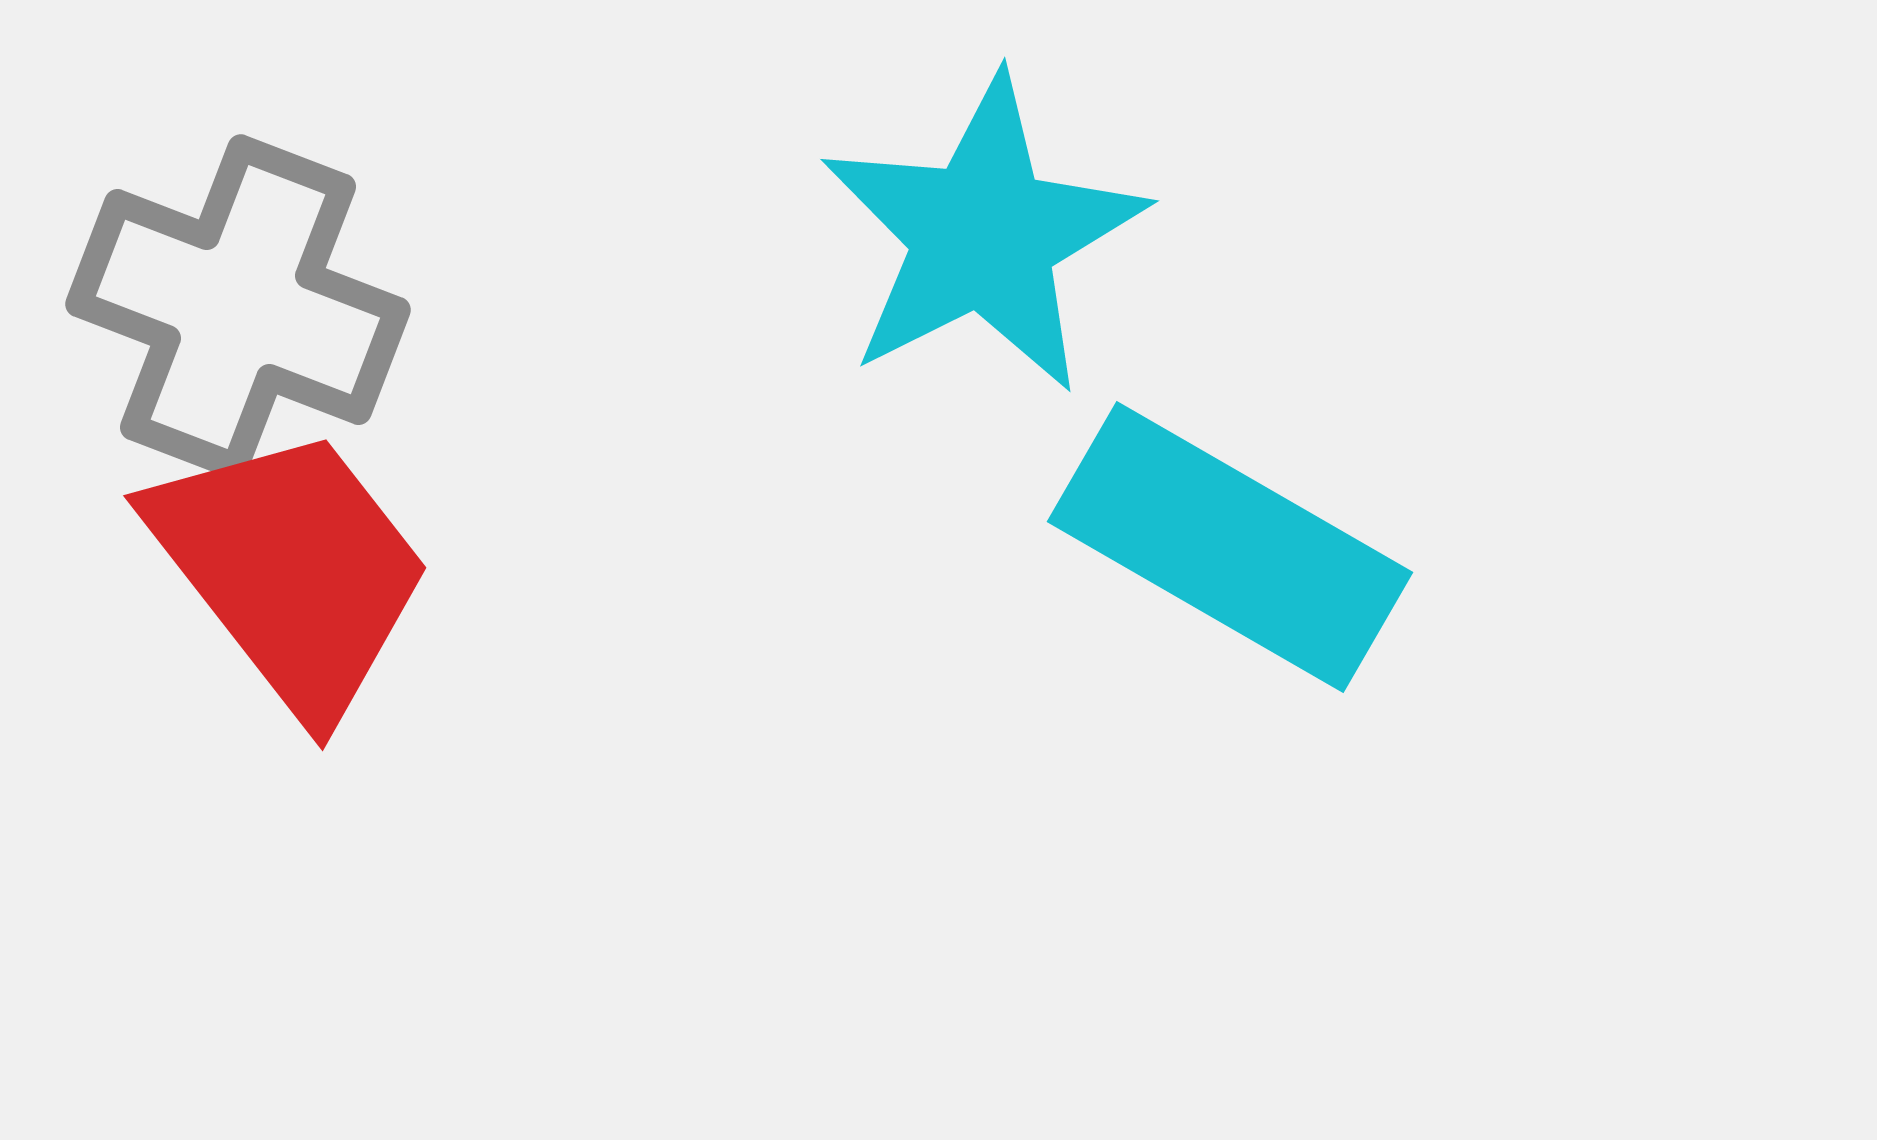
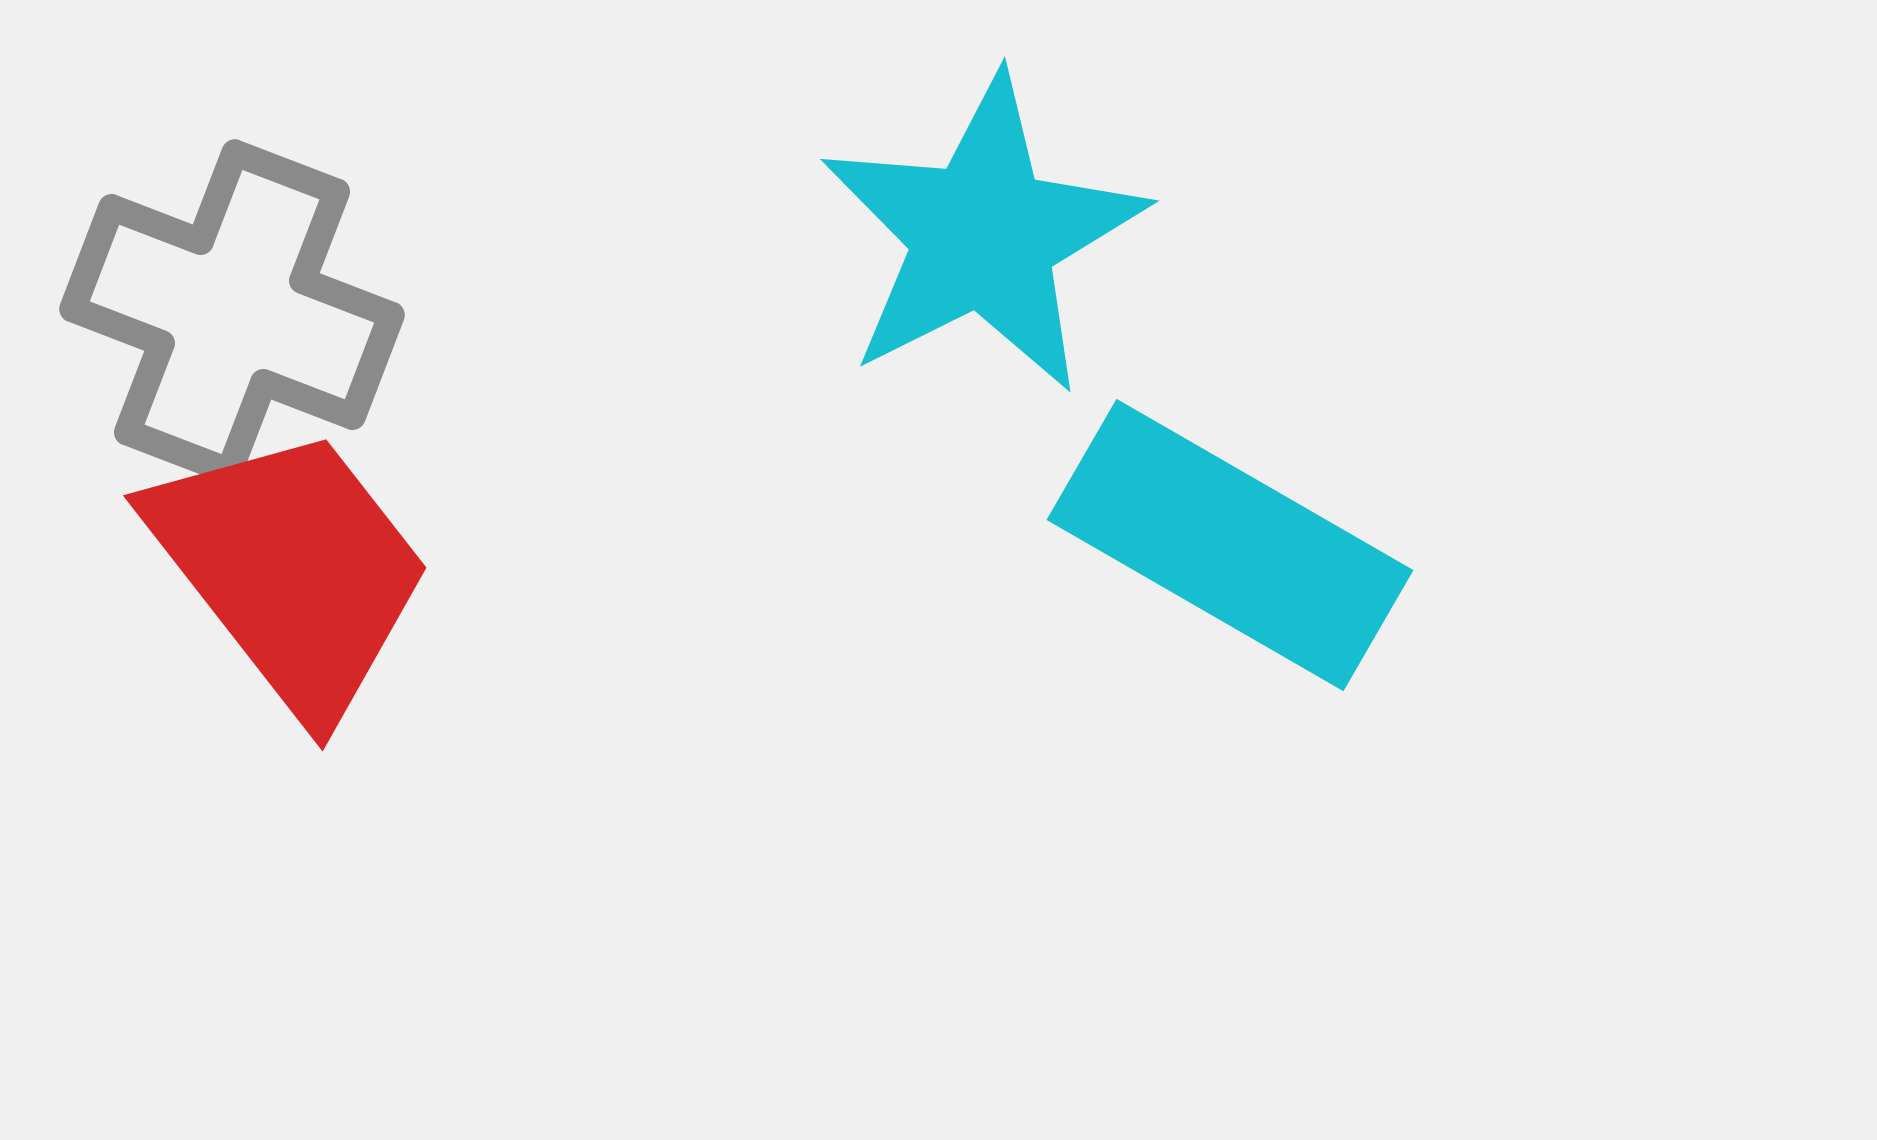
gray cross: moved 6 px left, 5 px down
cyan rectangle: moved 2 px up
